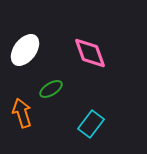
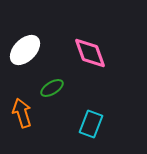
white ellipse: rotated 8 degrees clockwise
green ellipse: moved 1 px right, 1 px up
cyan rectangle: rotated 16 degrees counterclockwise
